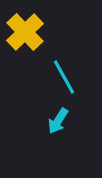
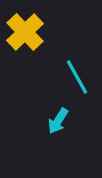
cyan line: moved 13 px right
